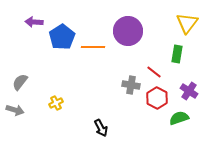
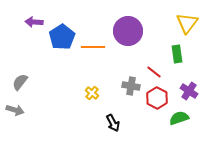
green rectangle: rotated 18 degrees counterclockwise
gray cross: moved 1 px down
yellow cross: moved 36 px right, 10 px up; rotated 24 degrees counterclockwise
black arrow: moved 12 px right, 5 px up
